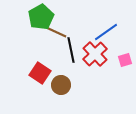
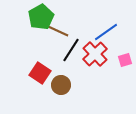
brown line: moved 2 px right, 1 px up
black line: rotated 45 degrees clockwise
